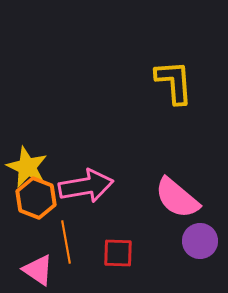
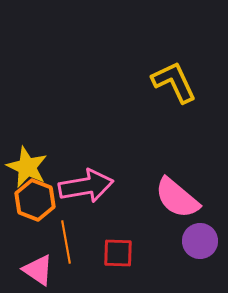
yellow L-shape: rotated 21 degrees counterclockwise
orange hexagon: moved 1 px left, 2 px down
